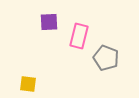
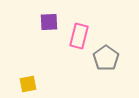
gray pentagon: rotated 15 degrees clockwise
yellow square: rotated 18 degrees counterclockwise
